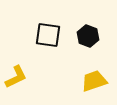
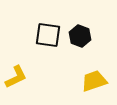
black hexagon: moved 8 px left
